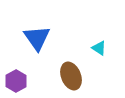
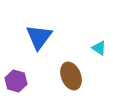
blue triangle: moved 2 px right, 1 px up; rotated 12 degrees clockwise
purple hexagon: rotated 15 degrees counterclockwise
